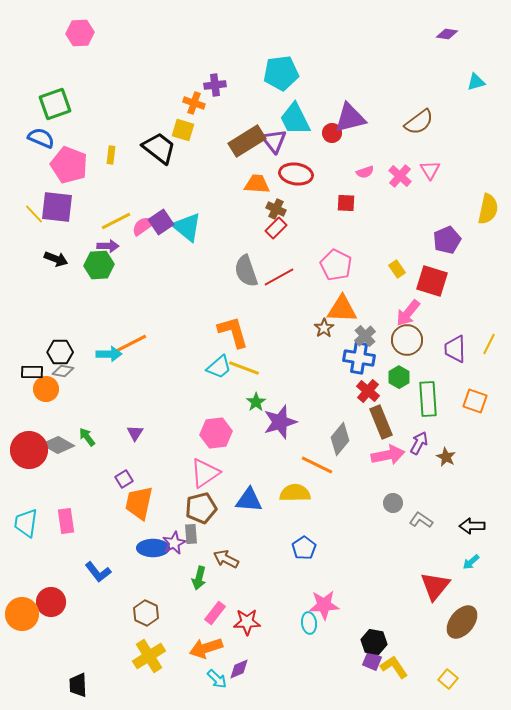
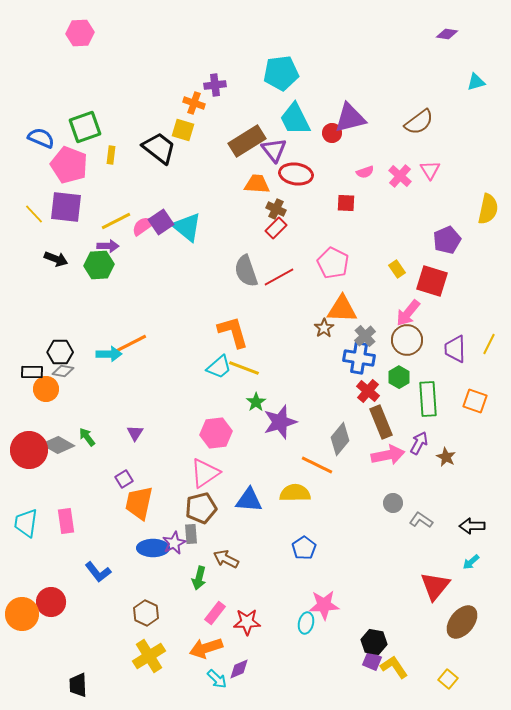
green square at (55, 104): moved 30 px right, 23 px down
purple triangle at (274, 141): moved 9 px down
purple square at (57, 207): moved 9 px right
pink pentagon at (336, 265): moved 3 px left, 2 px up
cyan ellipse at (309, 623): moved 3 px left; rotated 20 degrees clockwise
